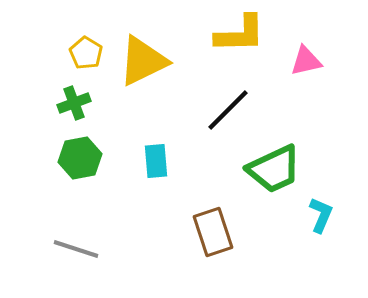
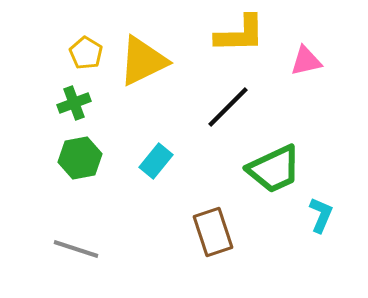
black line: moved 3 px up
cyan rectangle: rotated 44 degrees clockwise
